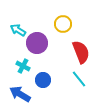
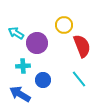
yellow circle: moved 1 px right, 1 px down
cyan arrow: moved 2 px left, 3 px down
red semicircle: moved 1 px right, 6 px up
cyan cross: rotated 32 degrees counterclockwise
